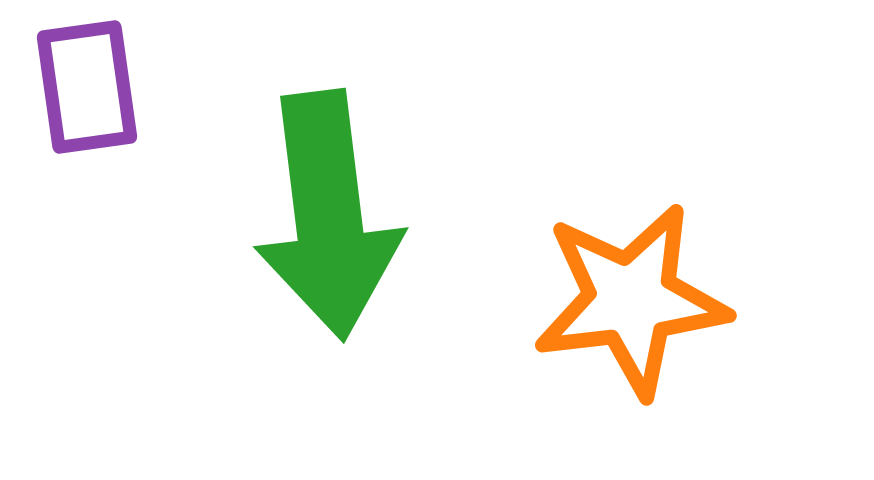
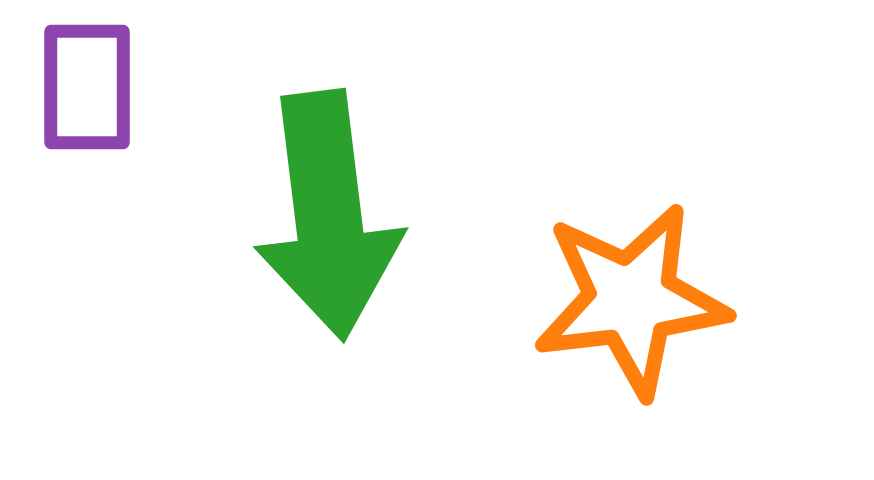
purple rectangle: rotated 8 degrees clockwise
